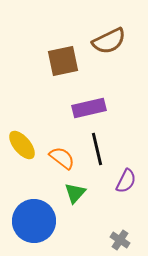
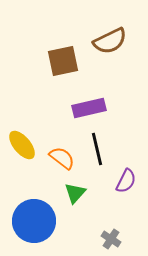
brown semicircle: moved 1 px right
gray cross: moved 9 px left, 1 px up
